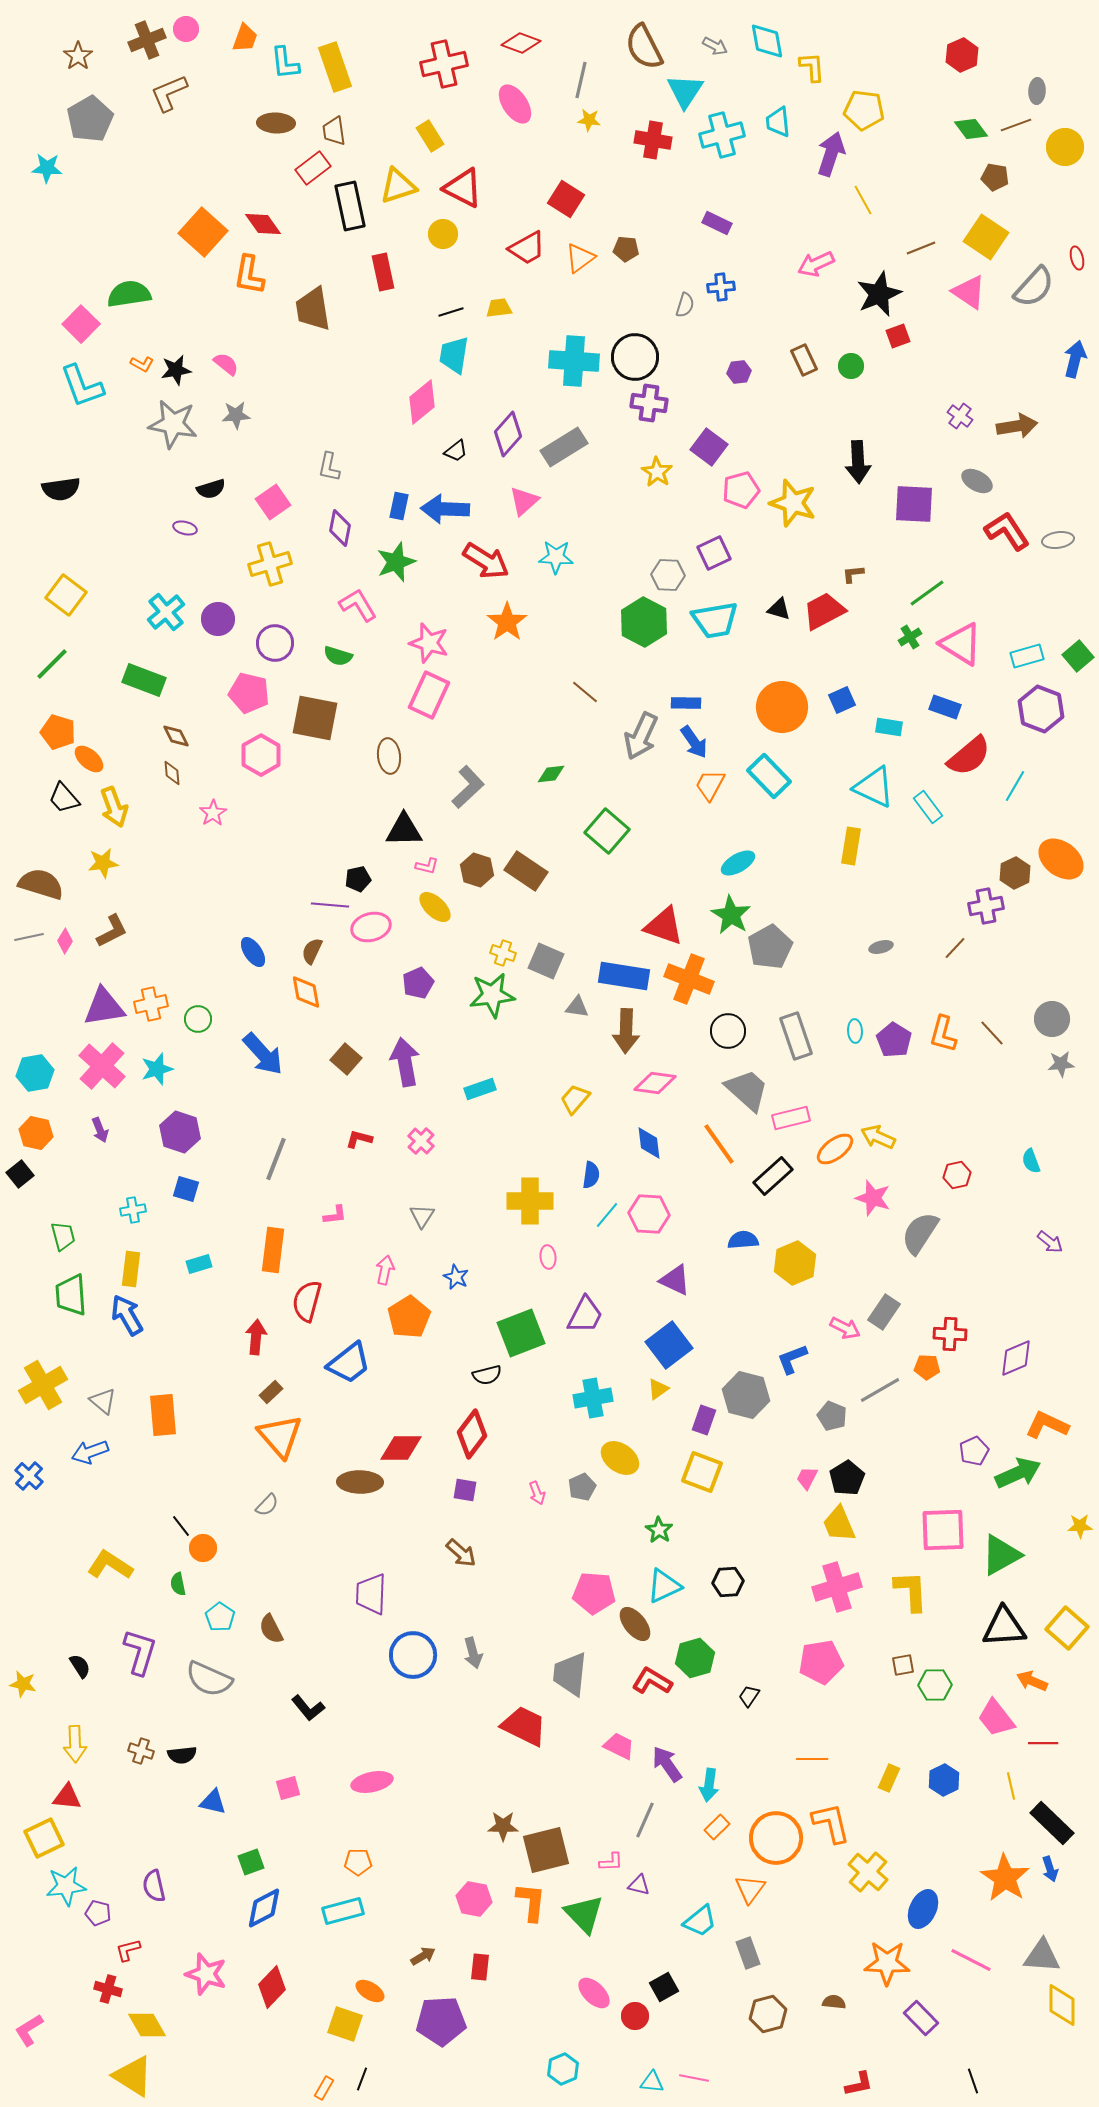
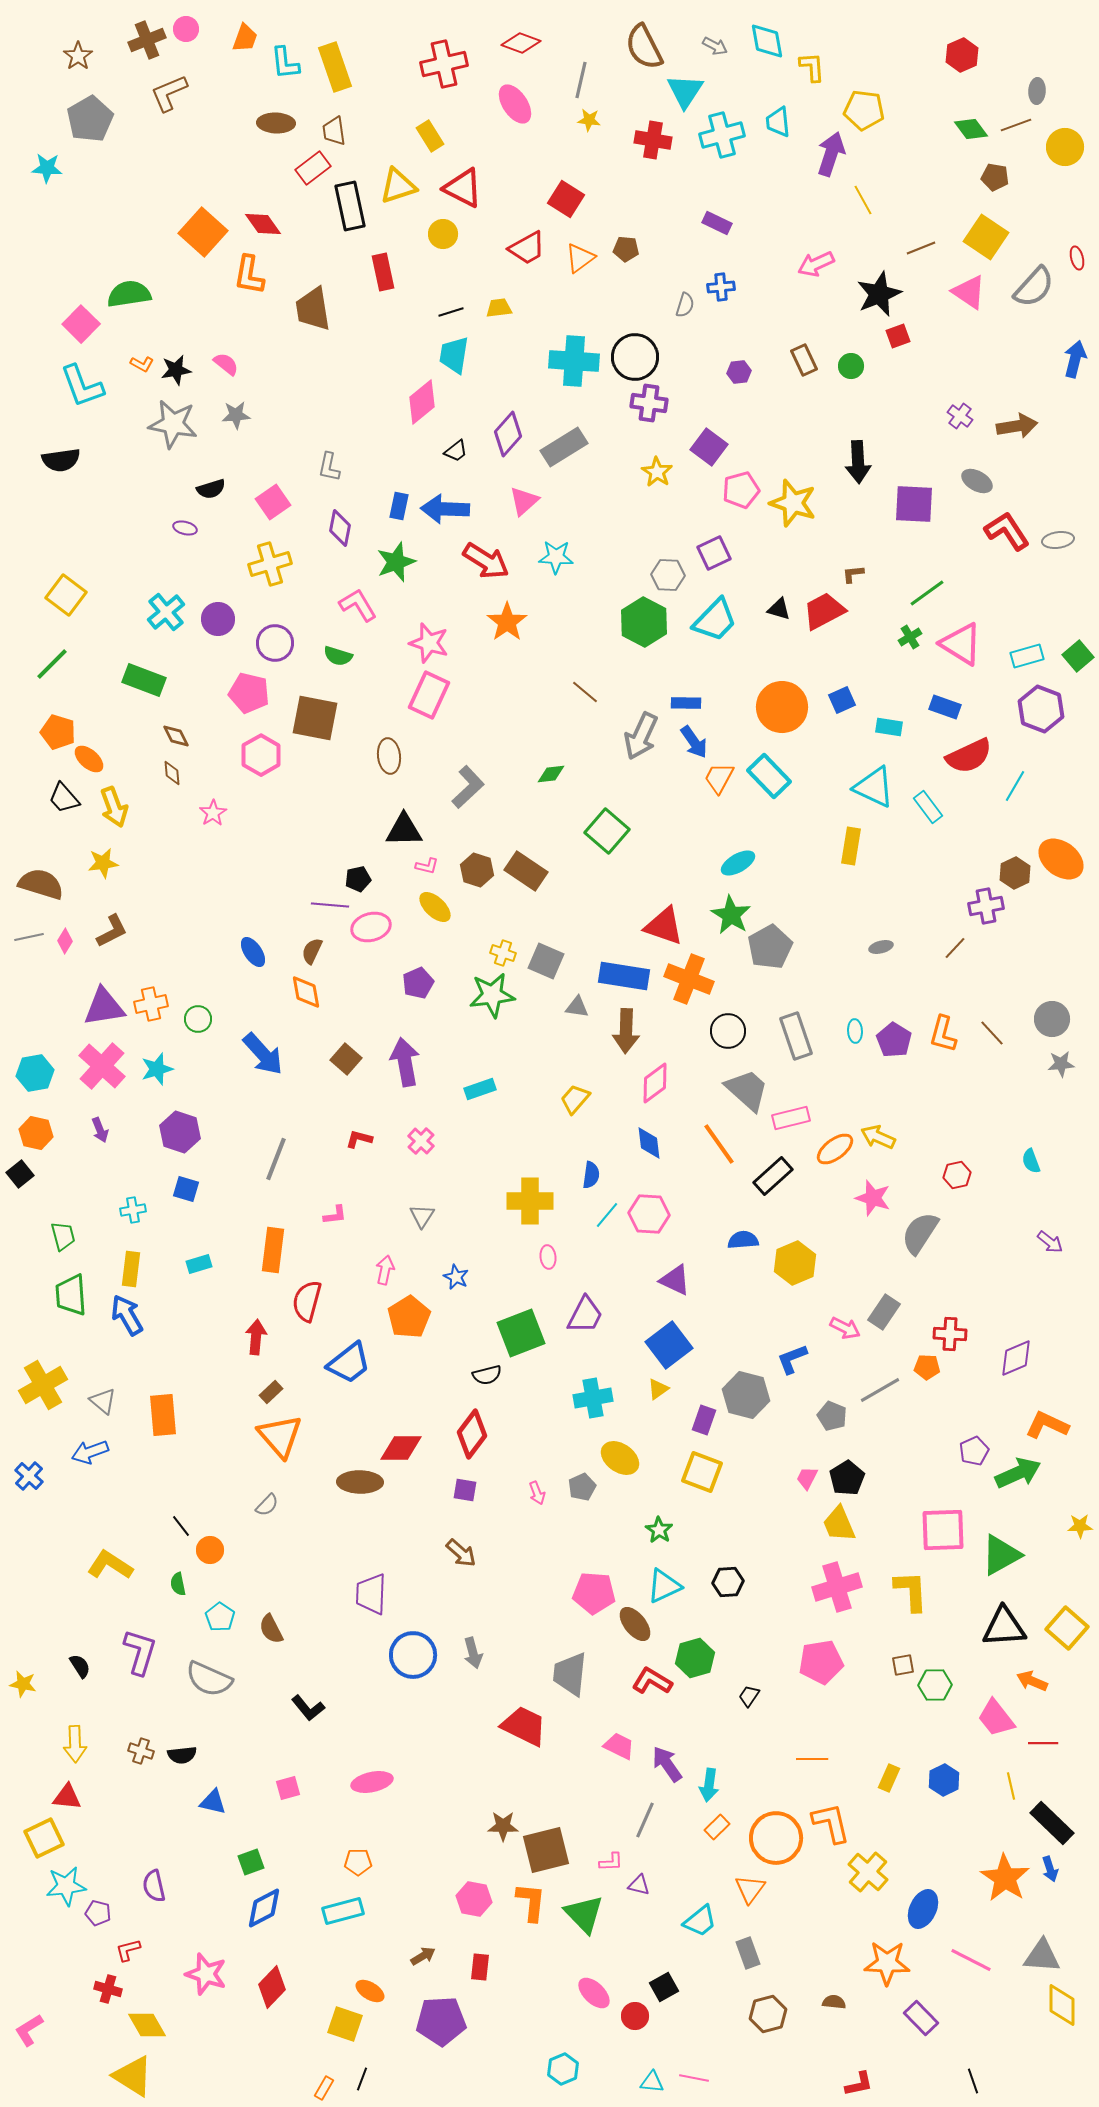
black semicircle at (61, 489): moved 29 px up
cyan trapezoid at (715, 620): rotated 36 degrees counterclockwise
red semicircle at (969, 756): rotated 15 degrees clockwise
orange trapezoid at (710, 785): moved 9 px right, 7 px up
pink diamond at (655, 1083): rotated 45 degrees counterclockwise
orange circle at (203, 1548): moved 7 px right, 2 px down
